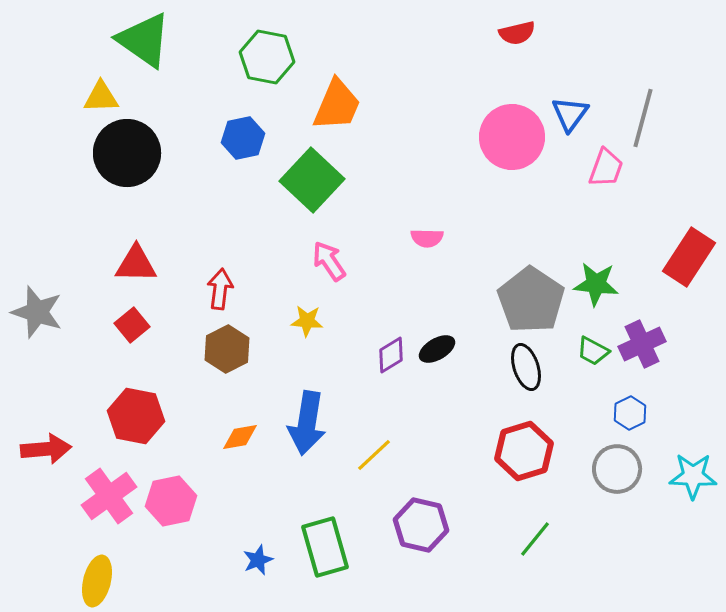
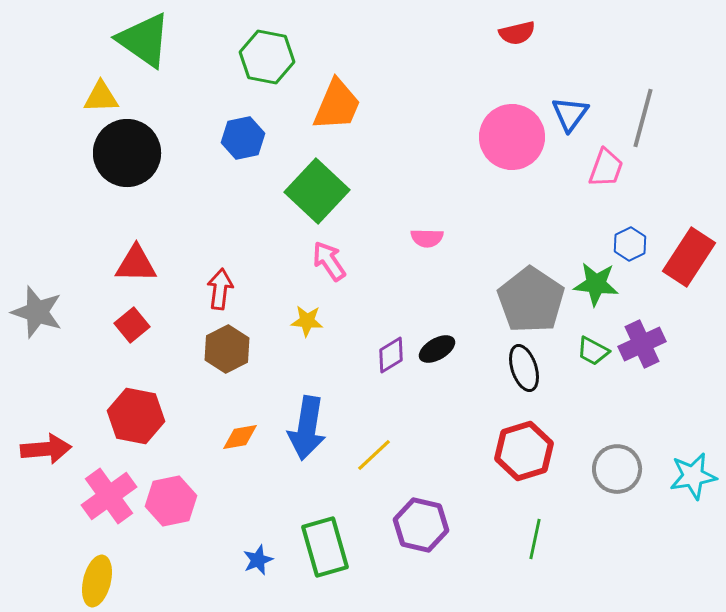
green square at (312, 180): moved 5 px right, 11 px down
black ellipse at (526, 367): moved 2 px left, 1 px down
blue hexagon at (630, 413): moved 169 px up
blue arrow at (307, 423): moved 5 px down
cyan star at (693, 476): rotated 12 degrees counterclockwise
green line at (535, 539): rotated 27 degrees counterclockwise
